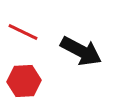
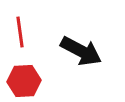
red line: moved 3 px left; rotated 56 degrees clockwise
